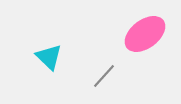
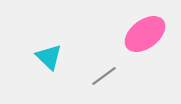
gray line: rotated 12 degrees clockwise
